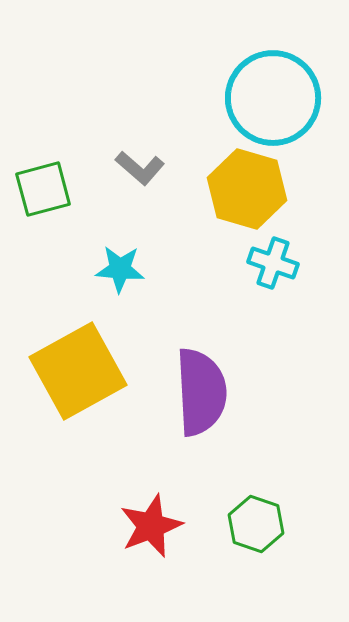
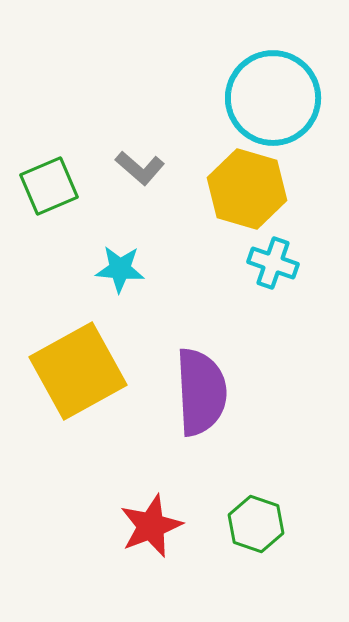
green square: moved 6 px right, 3 px up; rotated 8 degrees counterclockwise
